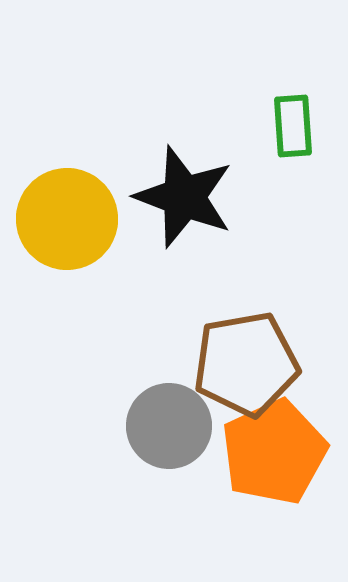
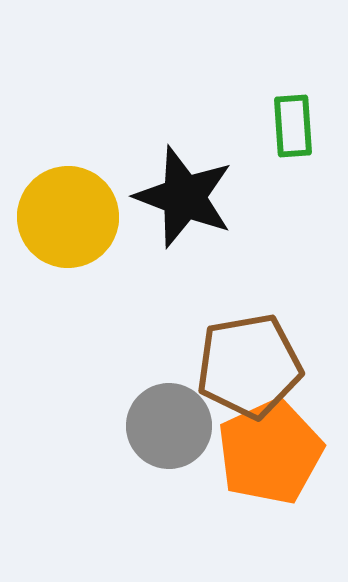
yellow circle: moved 1 px right, 2 px up
brown pentagon: moved 3 px right, 2 px down
orange pentagon: moved 4 px left
